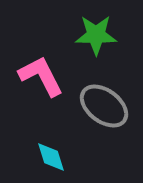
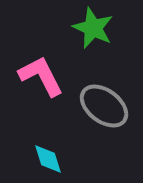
green star: moved 3 px left, 7 px up; rotated 24 degrees clockwise
cyan diamond: moved 3 px left, 2 px down
